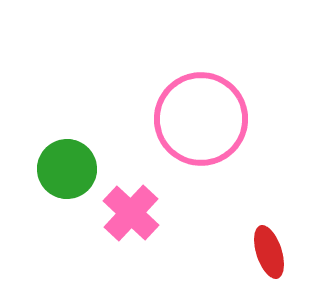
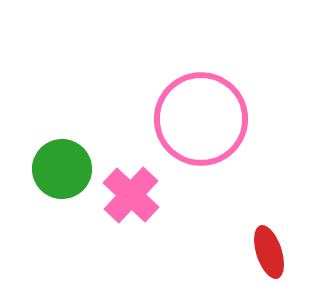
green circle: moved 5 px left
pink cross: moved 18 px up
